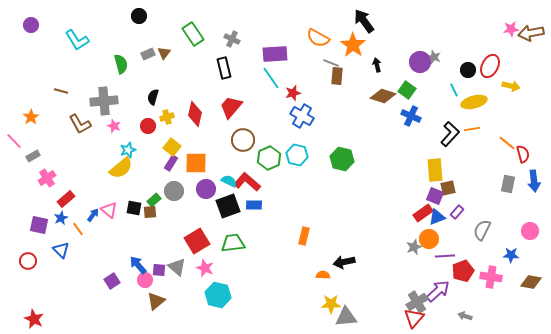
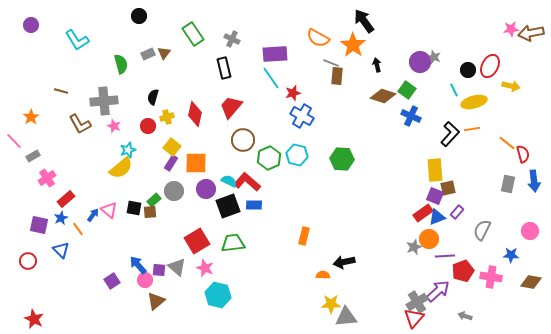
green hexagon at (342, 159): rotated 10 degrees counterclockwise
